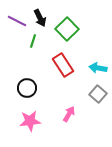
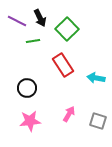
green line: rotated 64 degrees clockwise
cyan arrow: moved 2 px left, 10 px down
gray square: moved 27 px down; rotated 24 degrees counterclockwise
